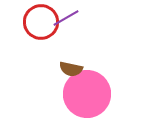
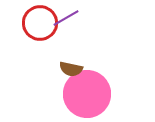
red circle: moved 1 px left, 1 px down
